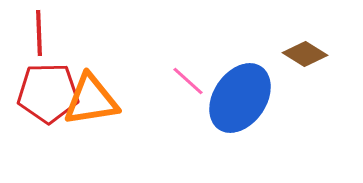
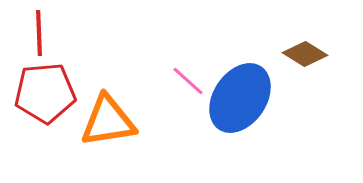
red pentagon: moved 3 px left; rotated 4 degrees counterclockwise
orange triangle: moved 17 px right, 21 px down
